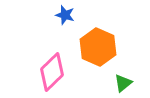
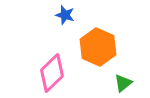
pink diamond: moved 1 px down
